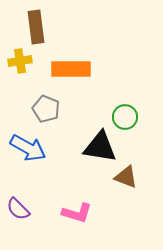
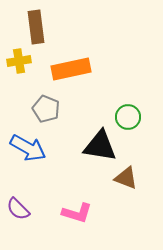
yellow cross: moved 1 px left
orange rectangle: rotated 12 degrees counterclockwise
green circle: moved 3 px right
black triangle: moved 1 px up
brown triangle: moved 1 px down
